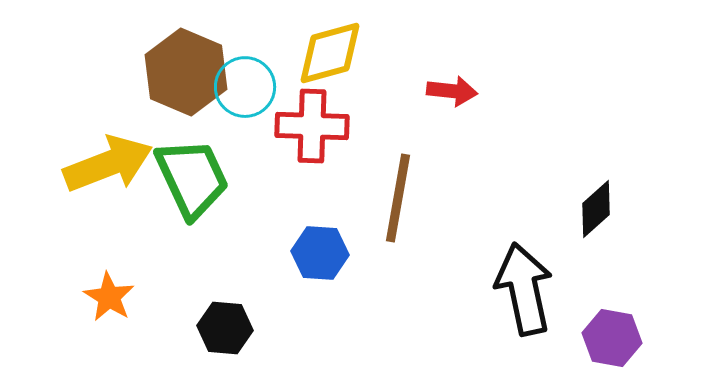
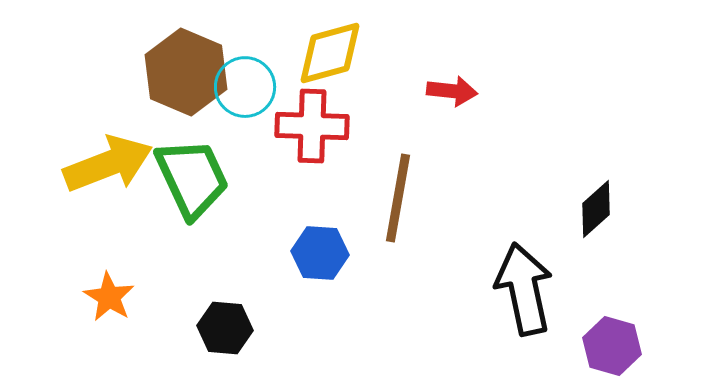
purple hexagon: moved 8 px down; rotated 6 degrees clockwise
